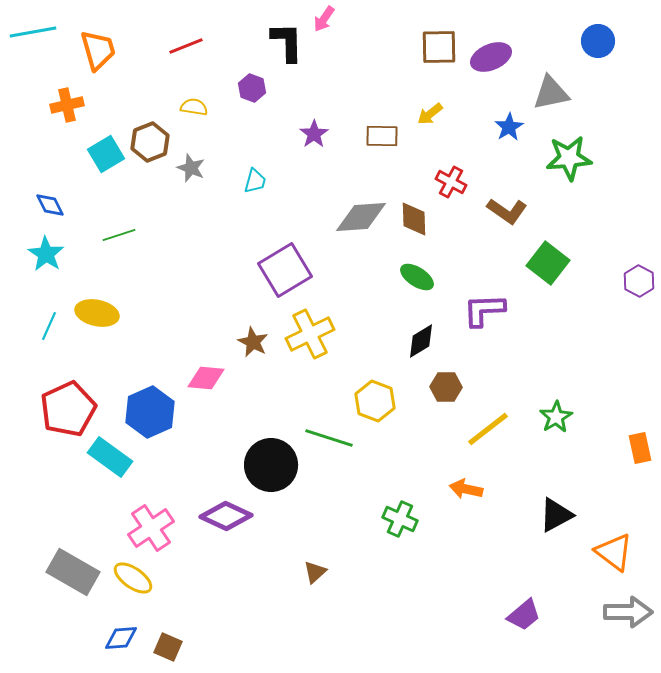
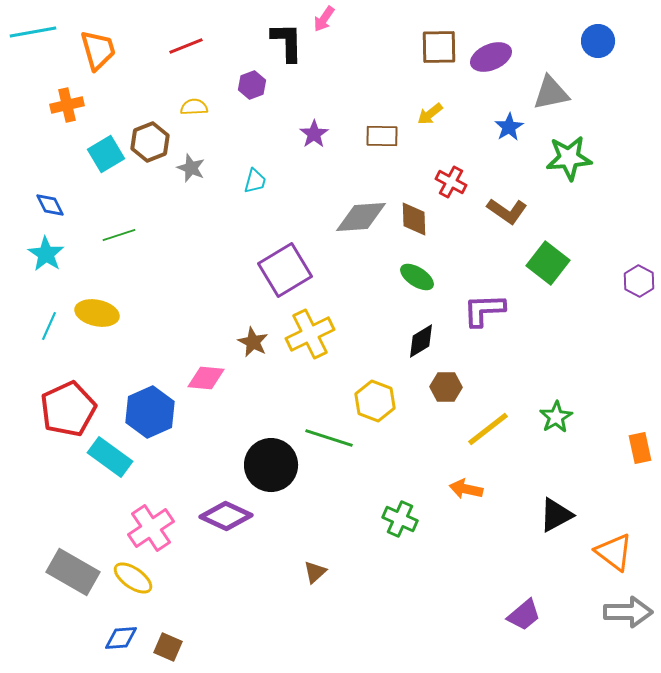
purple hexagon at (252, 88): moved 3 px up; rotated 20 degrees clockwise
yellow semicircle at (194, 107): rotated 12 degrees counterclockwise
